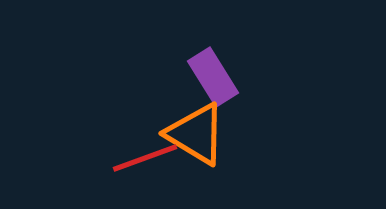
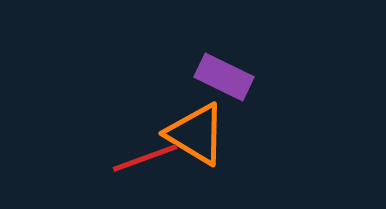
purple rectangle: moved 11 px right; rotated 32 degrees counterclockwise
